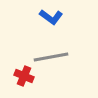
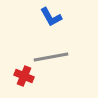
blue L-shape: rotated 25 degrees clockwise
